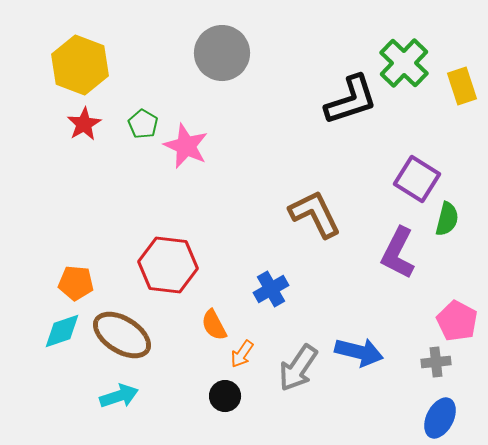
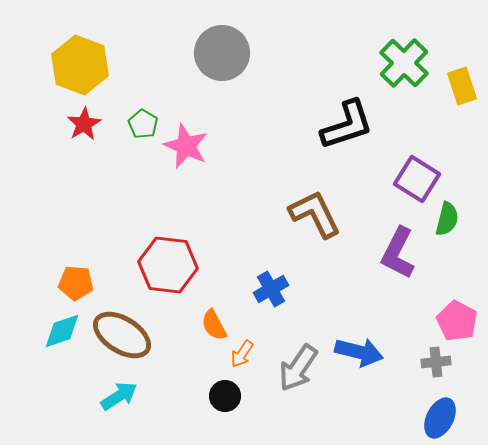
black L-shape: moved 4 px left, 25 px down
cyan arrow: rotated 15 degrees counterclockwise
